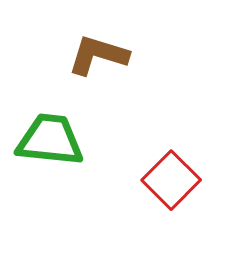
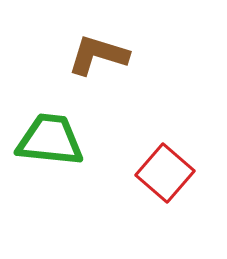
red square: moved 6 px left, 7 px up; rotated 4 degrees counterclockwise
